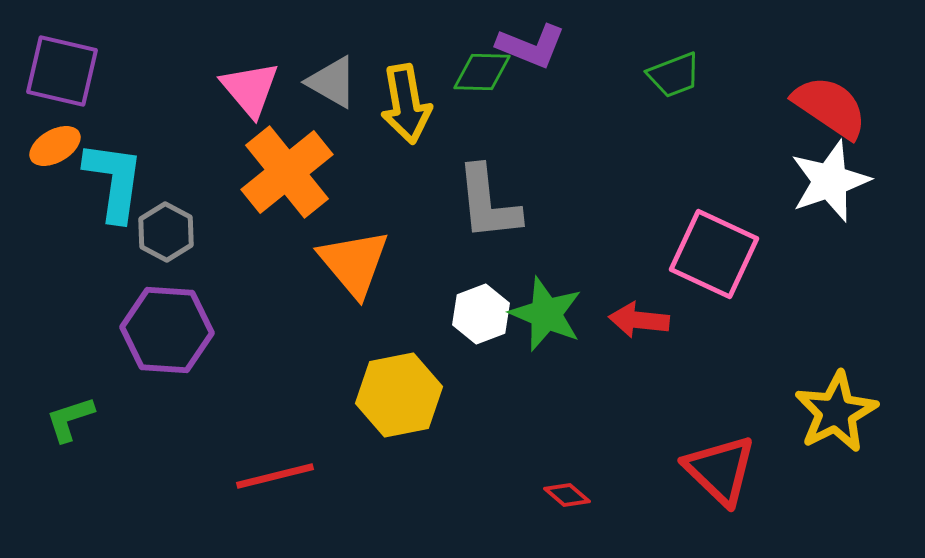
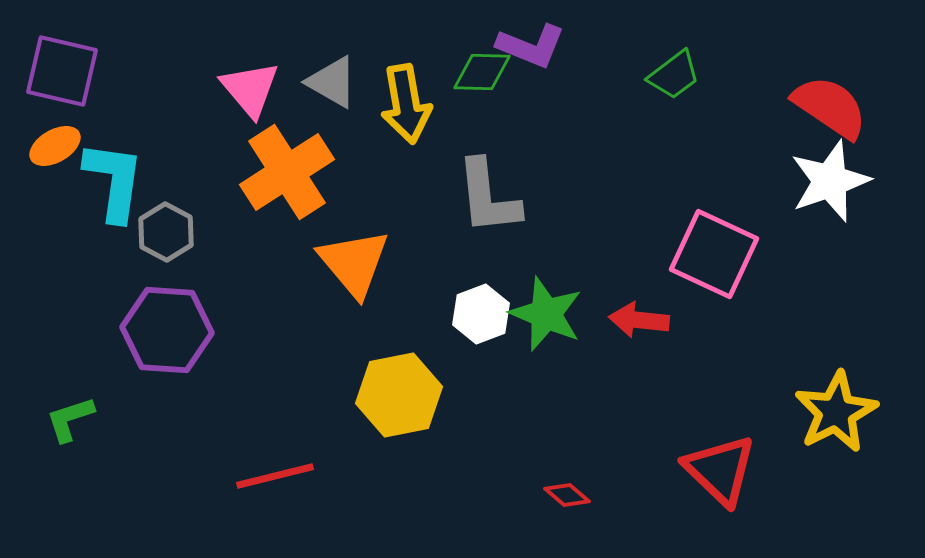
green trapezoid: rotated 16 degrees counterclockwise
orange cross: rotated 6 degrees clockwise
gray L-shape: moved 6 px up
